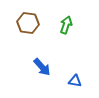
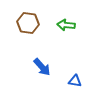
green arrow: rotated 102 degrees counterclockwise
